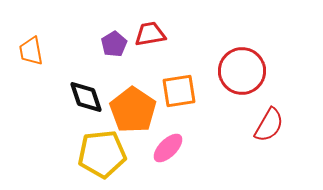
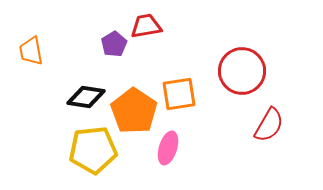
red trapezoid: moved 4 px left, 8 px up
orange square: moved 3 px down
black diamond: rotated 63 degrees counterclockwise
orange pentagon: moved 1 px right, 1 px down
pink ellipse: rotated 28 degrees counterclockwise
yellow pentagon: moved 9 px left, 4 px up
